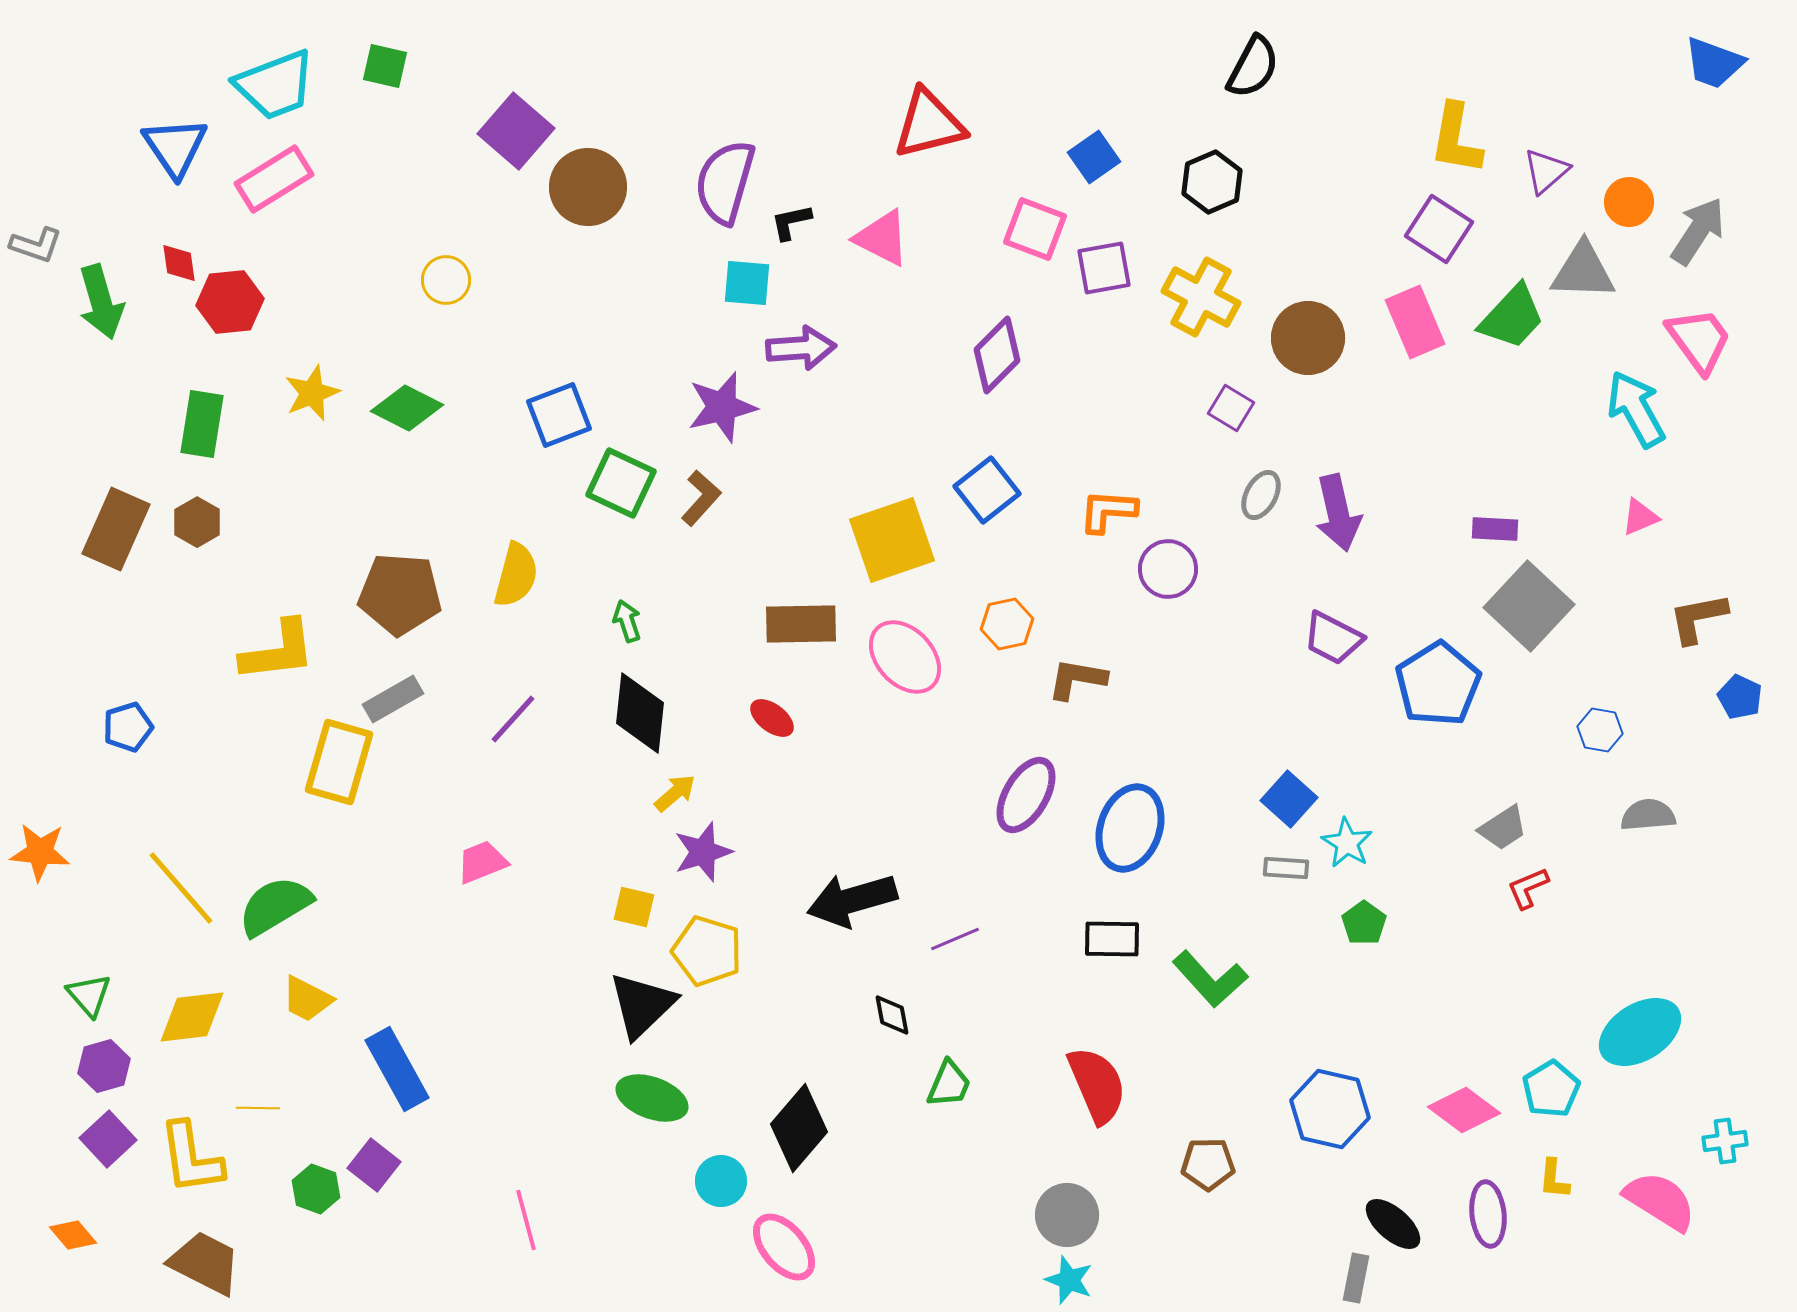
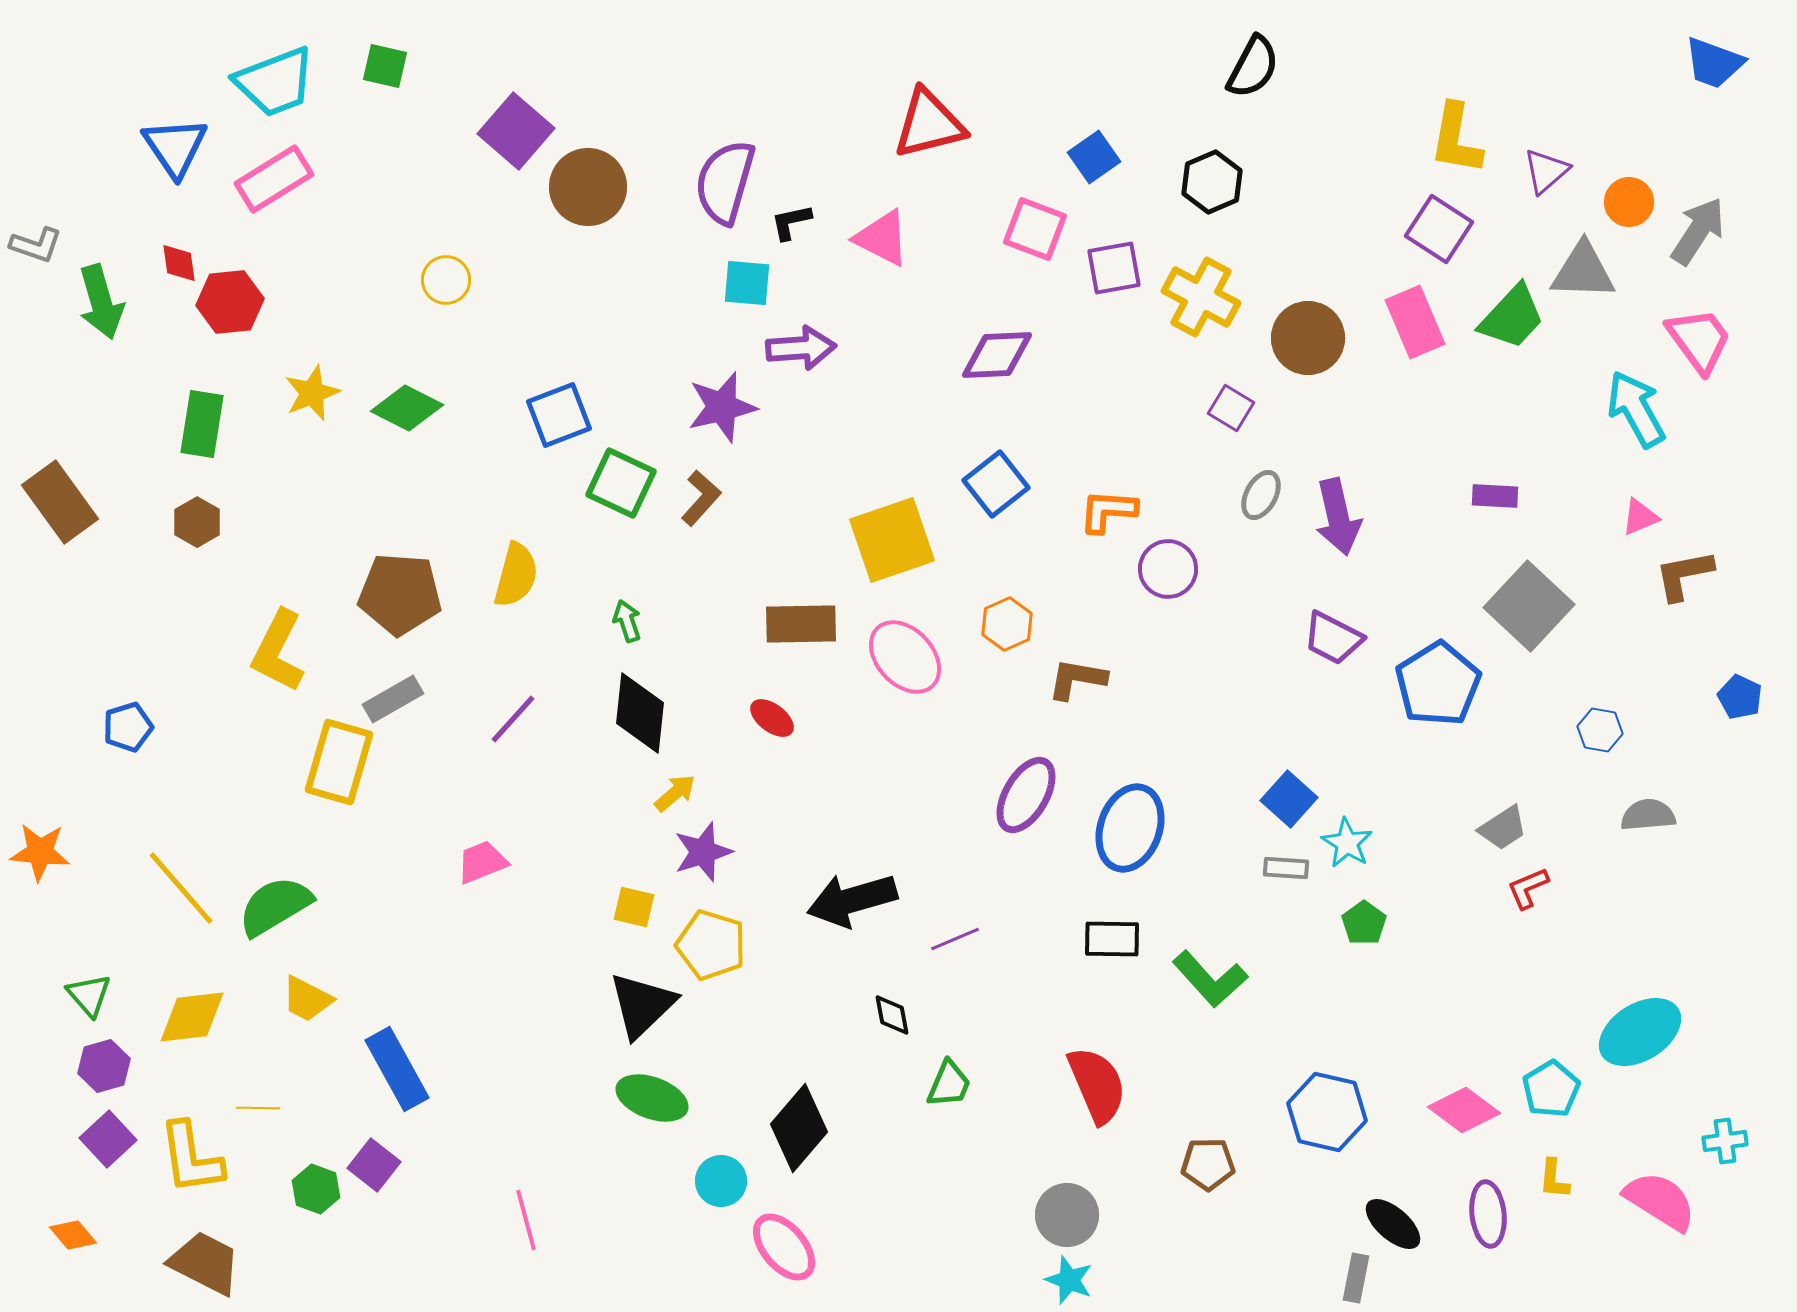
cyan trapezoid at (275, 85): moved 3 px up
purple square at (1104, 268): moved 10 px right
purple diamond at (997, 355): rotated 42 degrees clockwise
blue square at (987, 490): moved 9 px right, 6 px up
purple arrow at (1338, 513): moved 4 px down
brown rectangle at (116, 529): moved 56 px left, 27 px up; rotated 60 degrees counterclockwise
purple rectangle at (1495, 529): moved 33 px up
brown L-shape at (1698, 618): moved 14 px left, 43 px up
orange hexagon at (1007, 624): rotated 12 degrees counterclockwise
yellow L-shape at (278, 651): rotated 124 degrees clockwise
yellow pentagon at (707, 951): moved 4 px right, 6 px up
blue hexagon at (1330, 1109): moved 3 px left, 3 px down
